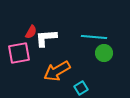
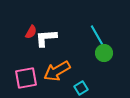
cyan line: moved 4 px right; rotated 55 degrees clockwise
pink square: moved 7 px right, 25 px down
